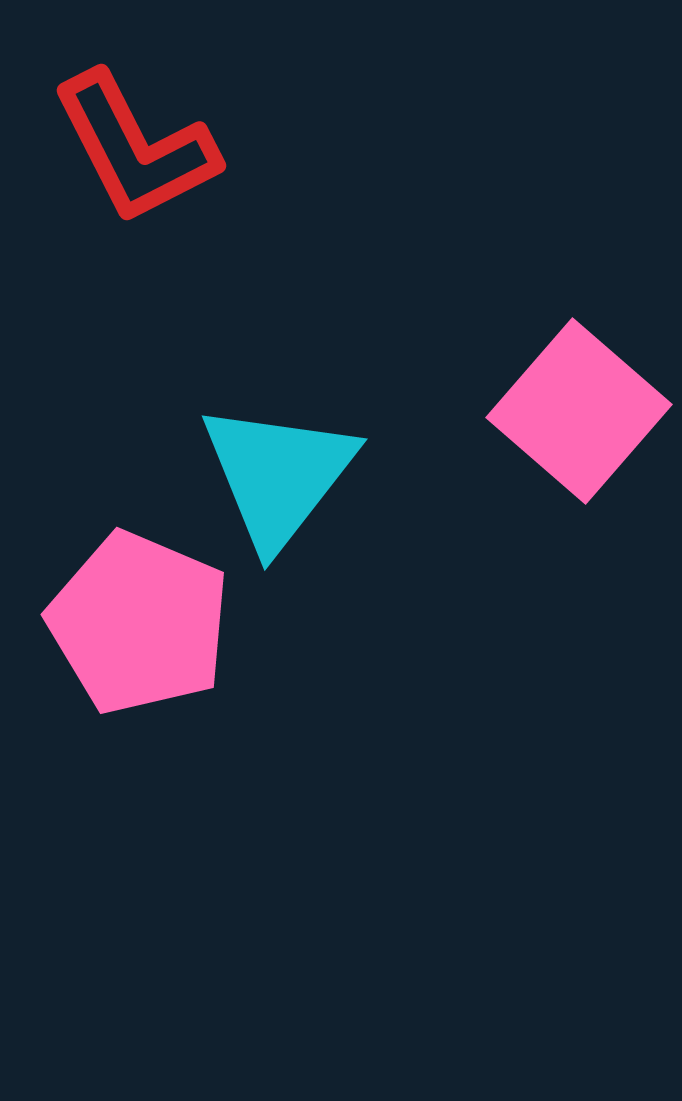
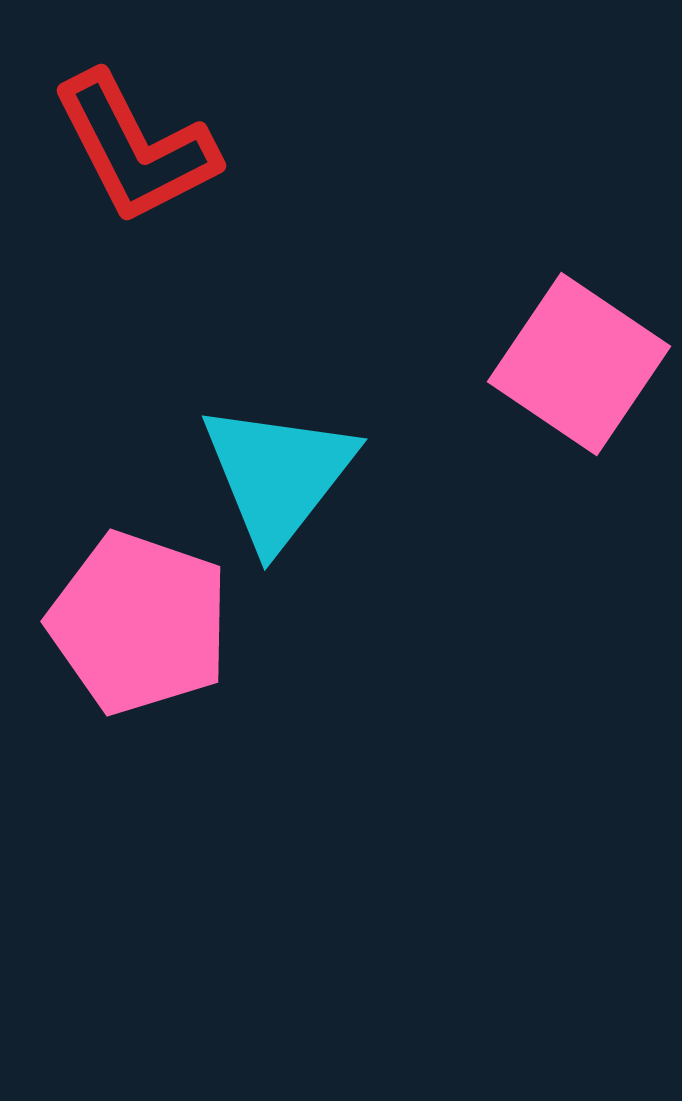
pink square: moved 47 px up; rotated 7 degrees counterclockwise
pink pentagon: rotated 4 degrees counterclockwise
